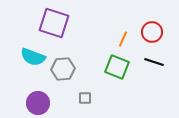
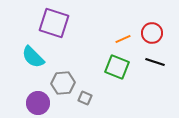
red circle: moved 1 px down
orange line: rotated 42 degrees clockwise
cyan semicircle: rotated 25 degrees clockwise
black line: moved 1 px right
gray hexagon: moved 14 px down
gray square: rotated 24 degrees clockwise
